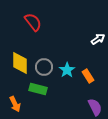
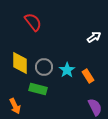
white arrow: moved 4 px left, 2 px up
orange arrow: moved 2 px down
